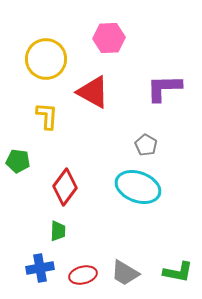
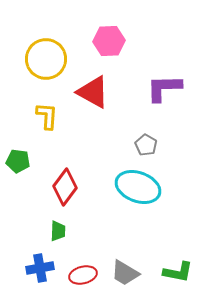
pink hexagon: moved 3 px down
